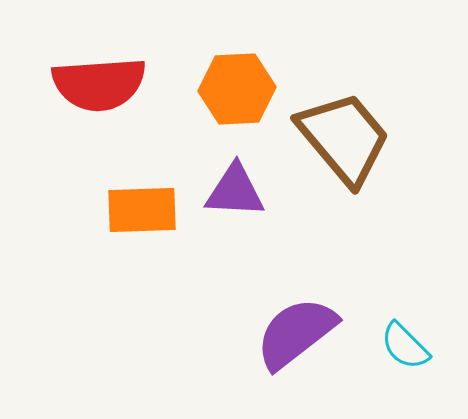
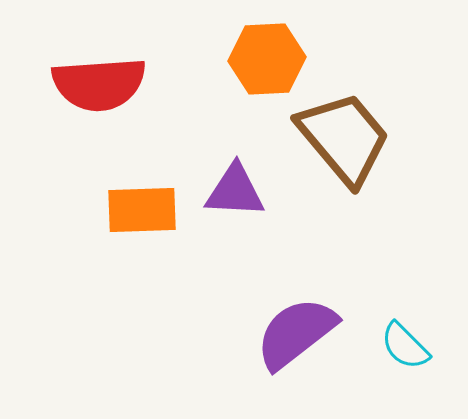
orange hexagon: moved 30 px right, 30 px up
